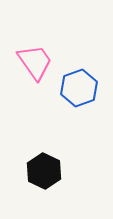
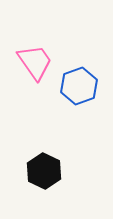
blue hexagon: moved 2 px up
